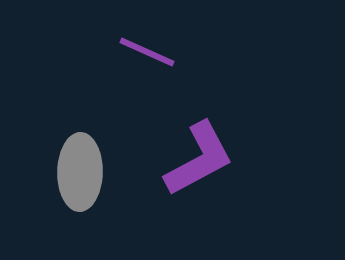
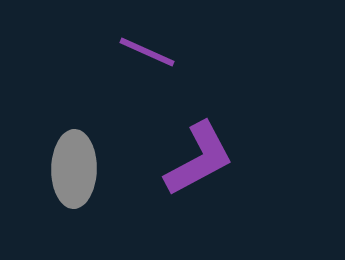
gray ellipse: moved 6 px left, 3 px up
